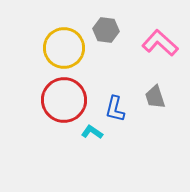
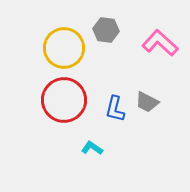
gray trapezoid: moved 8 px left, 5 px down; rotated 45 degrees counterclockwise
cyan L-shape: moved 16 px down
